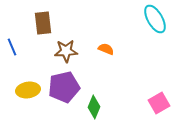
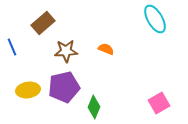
brown rectangle: rotated 55 degrees clockwise
